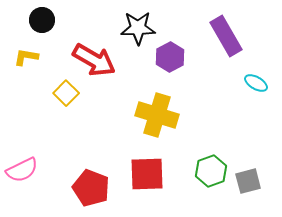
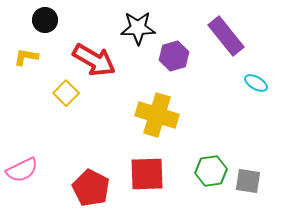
black circle: moved 3 px right
purple rectangle: rotated 9 degrees counterclockwise
purple hexagon: moved 4 px right, 1 px up; rotated 12 degrees clockwise
green hexagon: rotated 12 degrees clockwise
gray square: rotated 24 degrees clockwise
red pentagon: rotated 6 degrees clockwise
